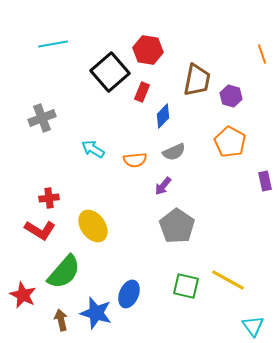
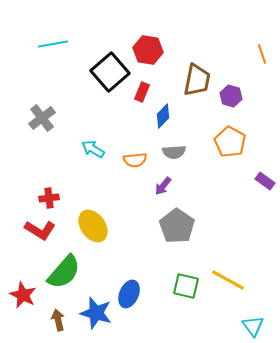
gray cross: rotated 16 degrees counterclockwise
gray semicircle: rotated 20 degrees clockwise
purple rectangle: rotated 42 degrees counterclockwise
brown arrow: moved 3 px left
